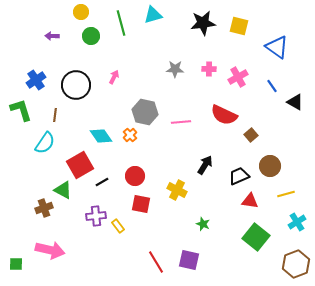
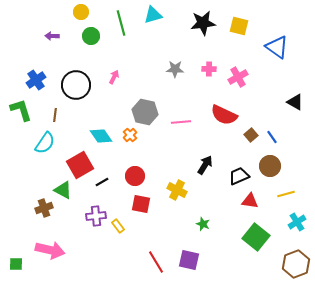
blue line at (272, 86): moved 51 px down
